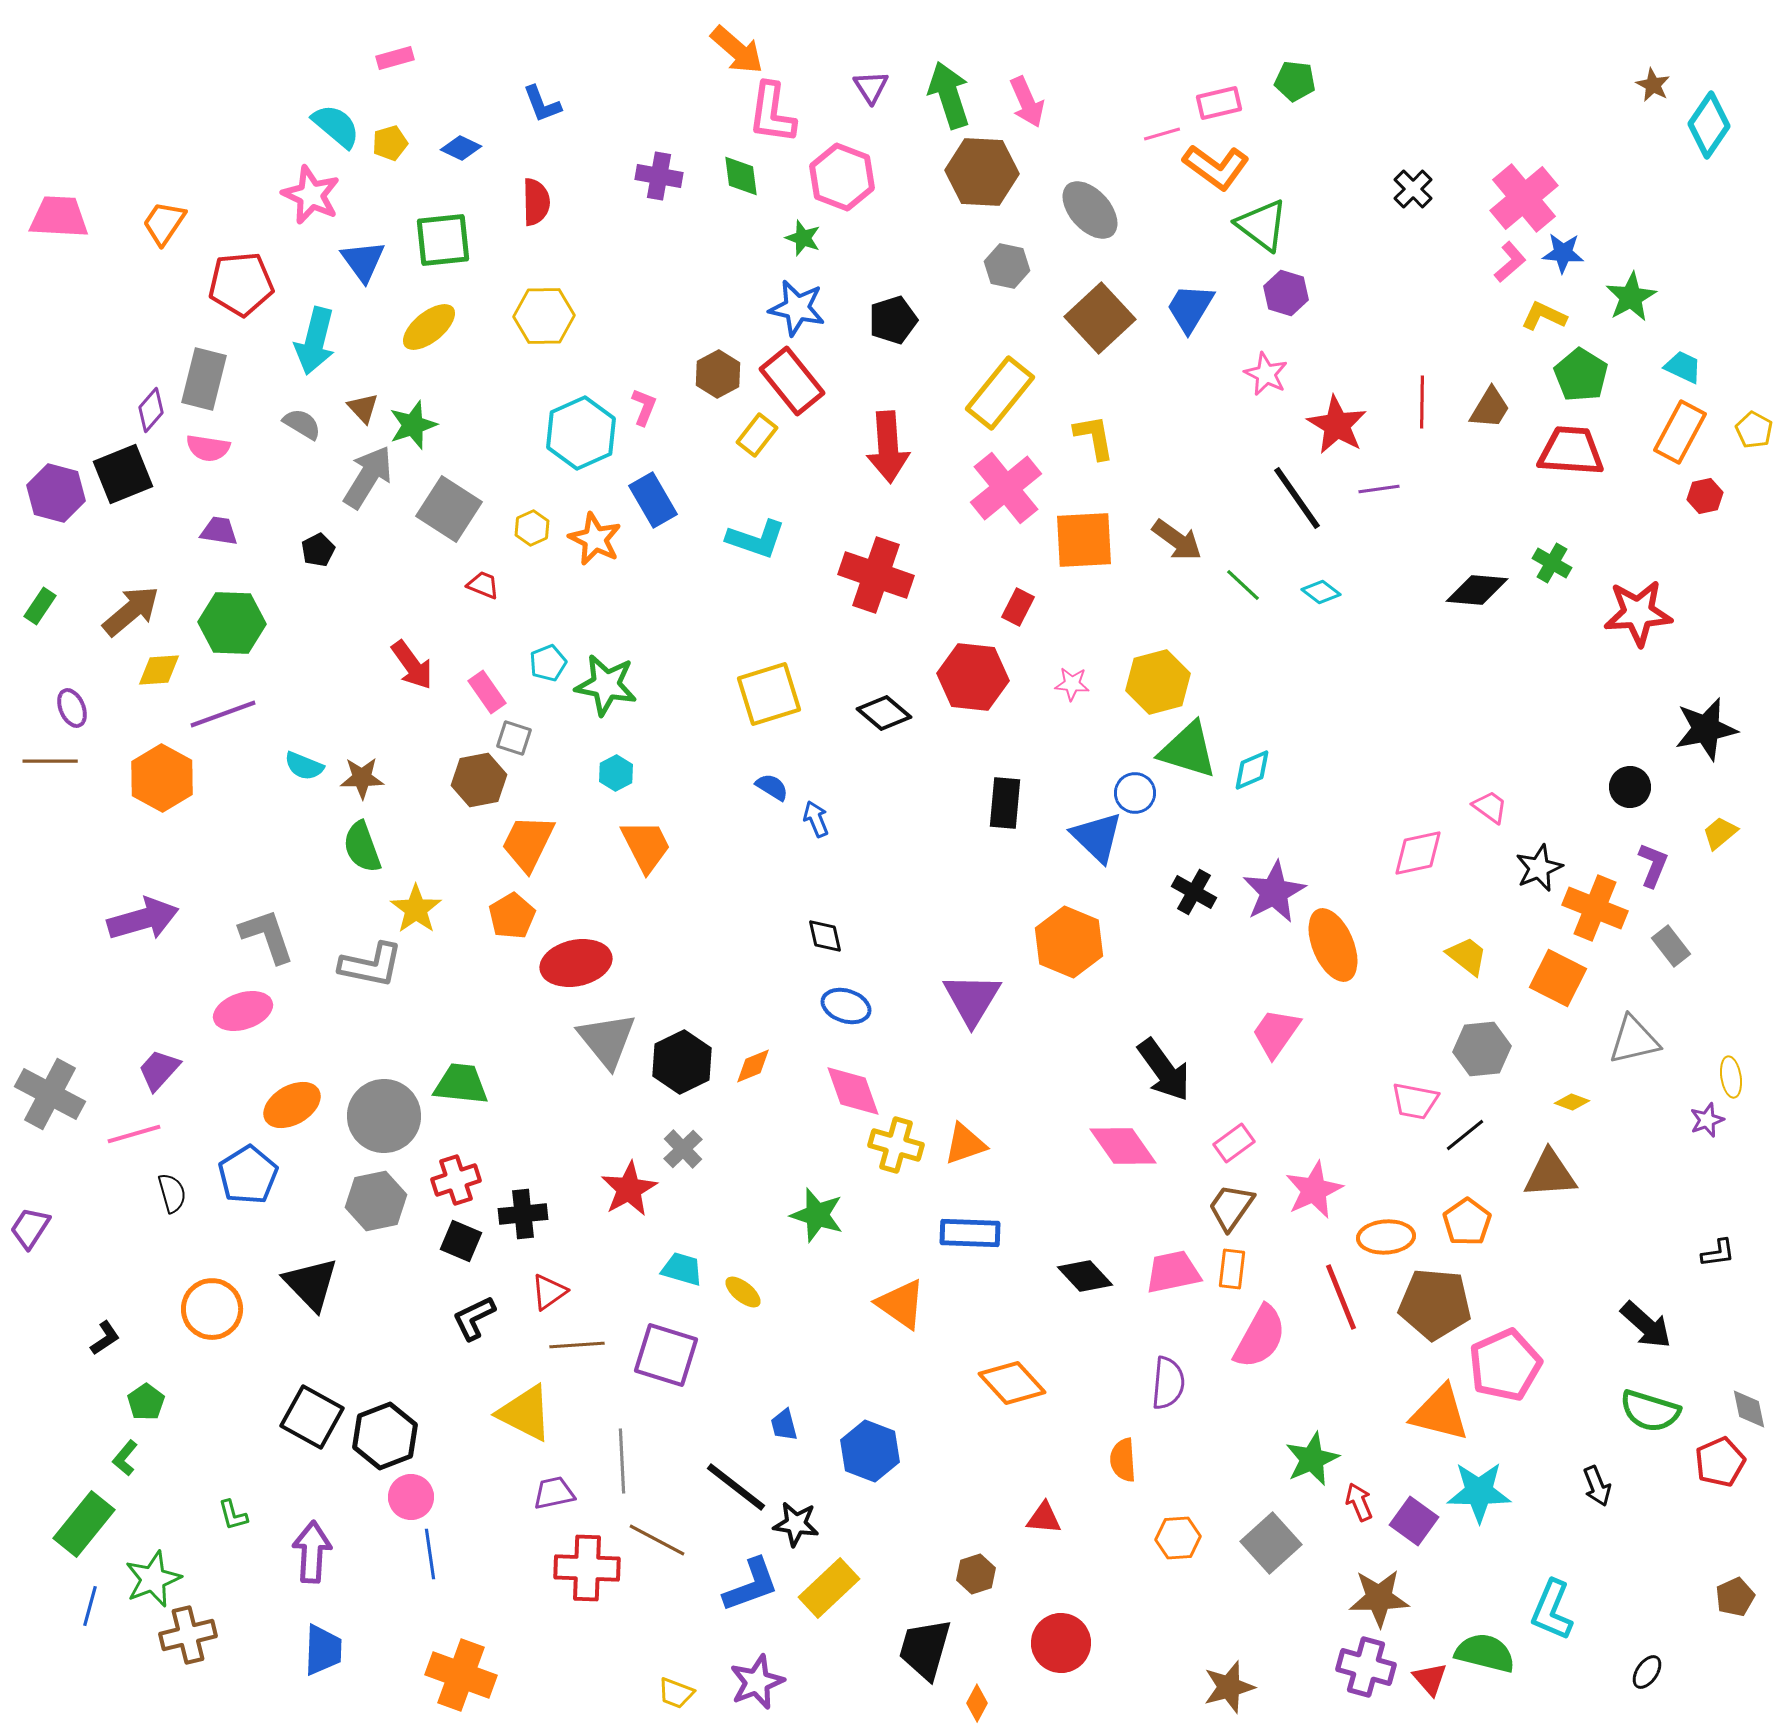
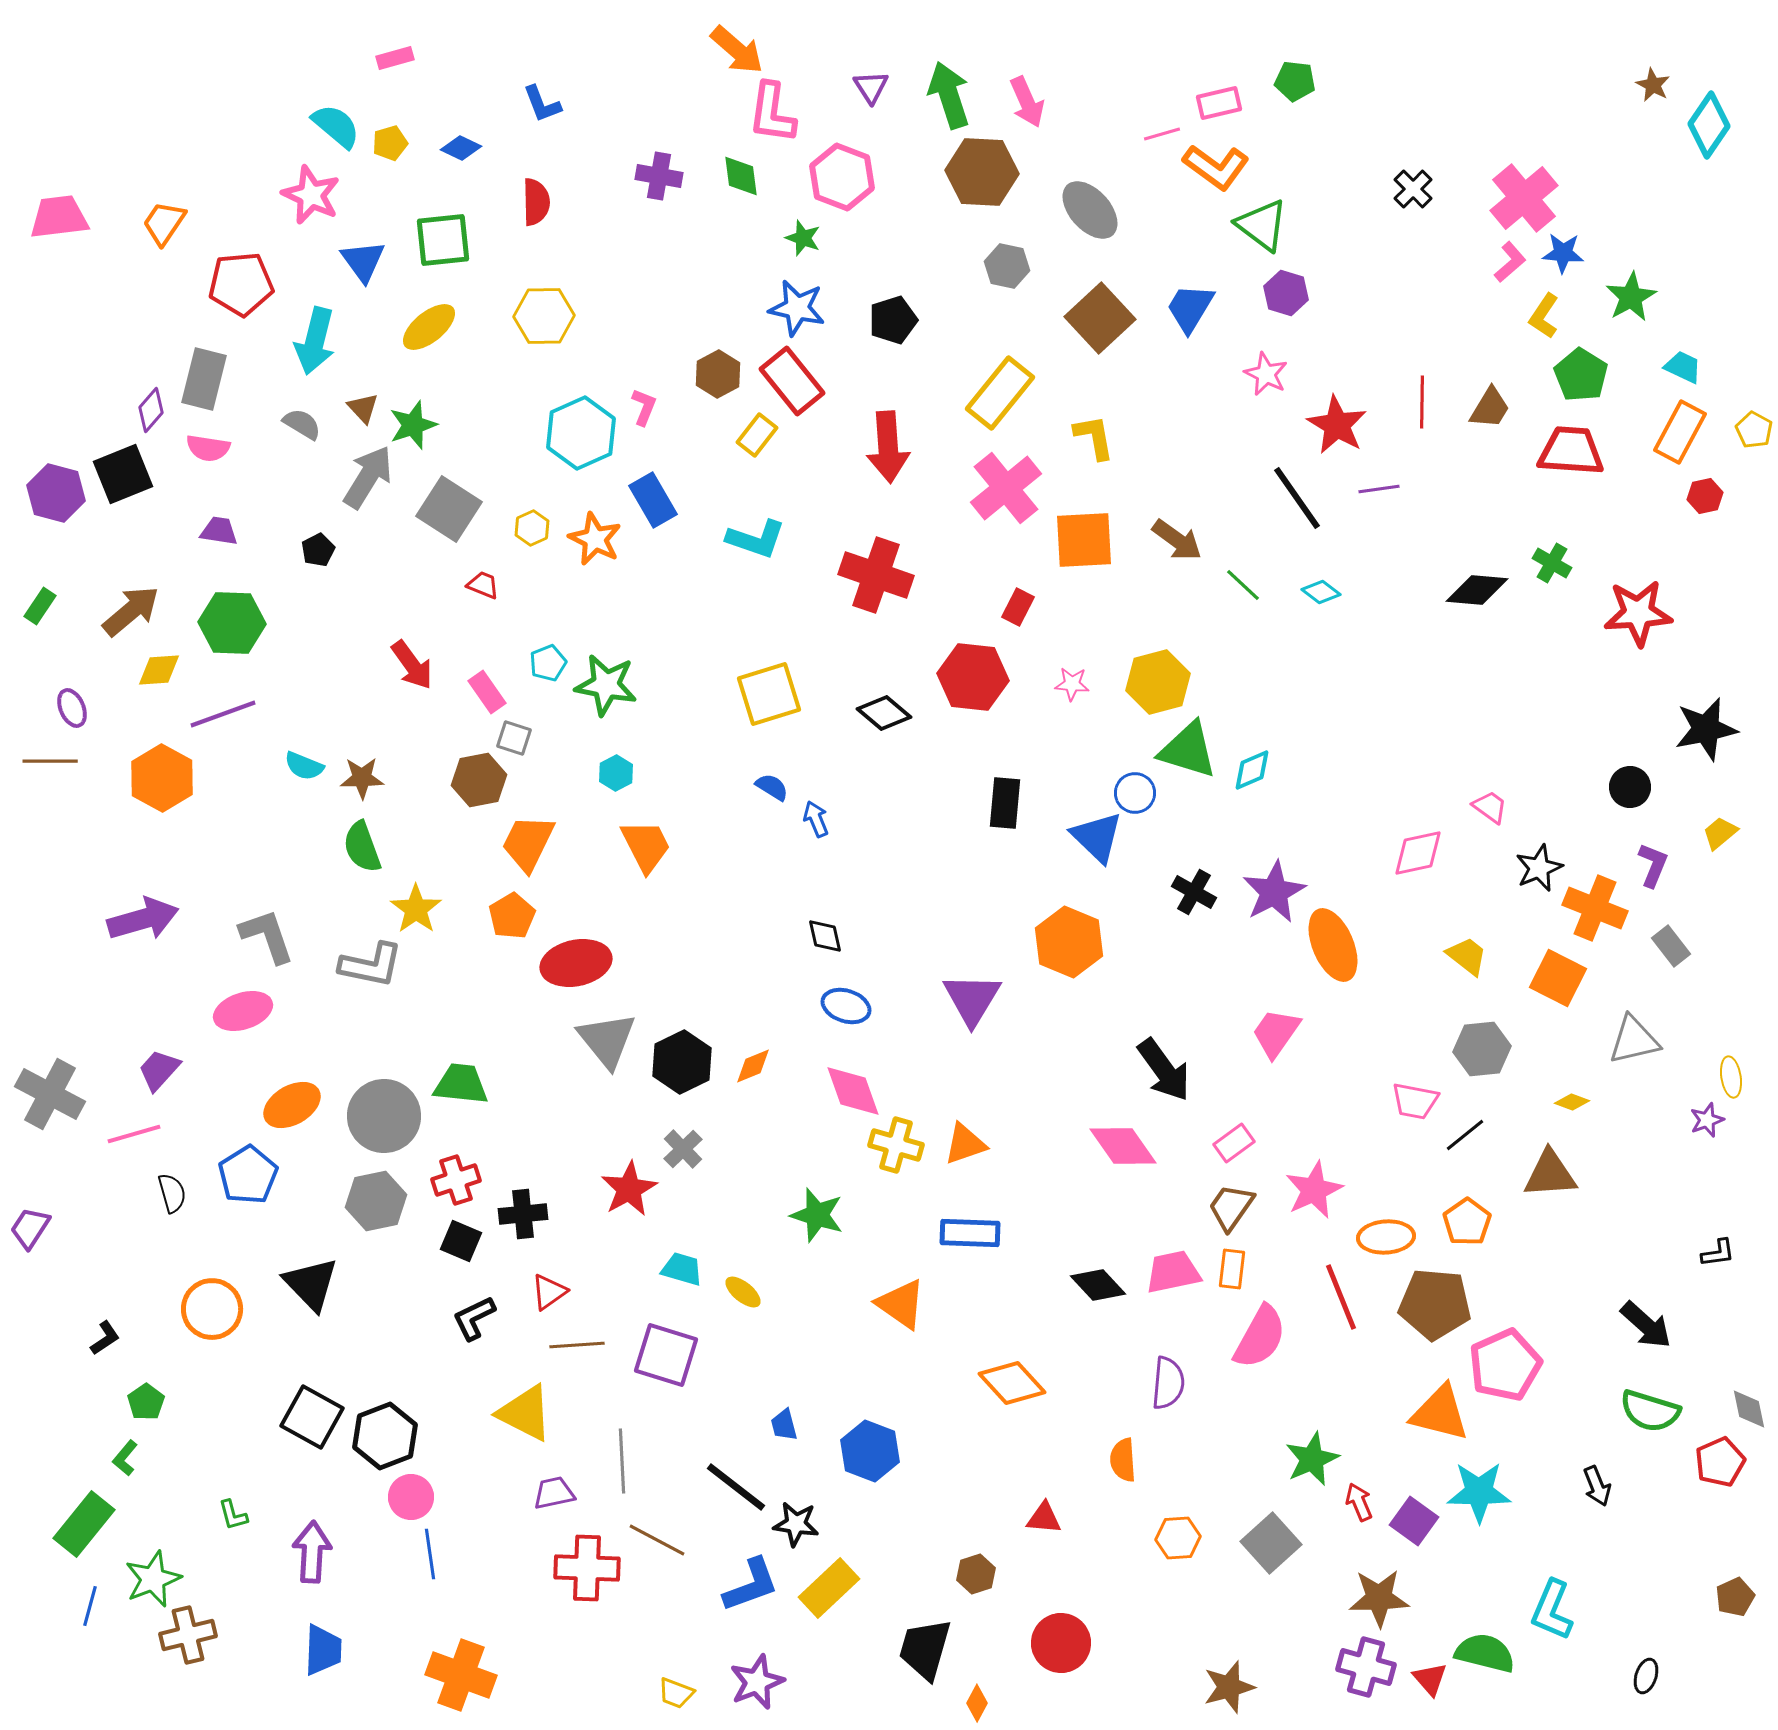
pink trapezoid at (59, 217): rotated 10 degrees counterclockwise
yellow L-shape at (1544, 316): rotated 81 degrees counterclockwise
black diamond at (1085, 1276): moved 13 px right, 9 px down
black ellipse at (1647, 1672): moved 1 px left, 4 px down; rotated 16 degrees counterclockwise
